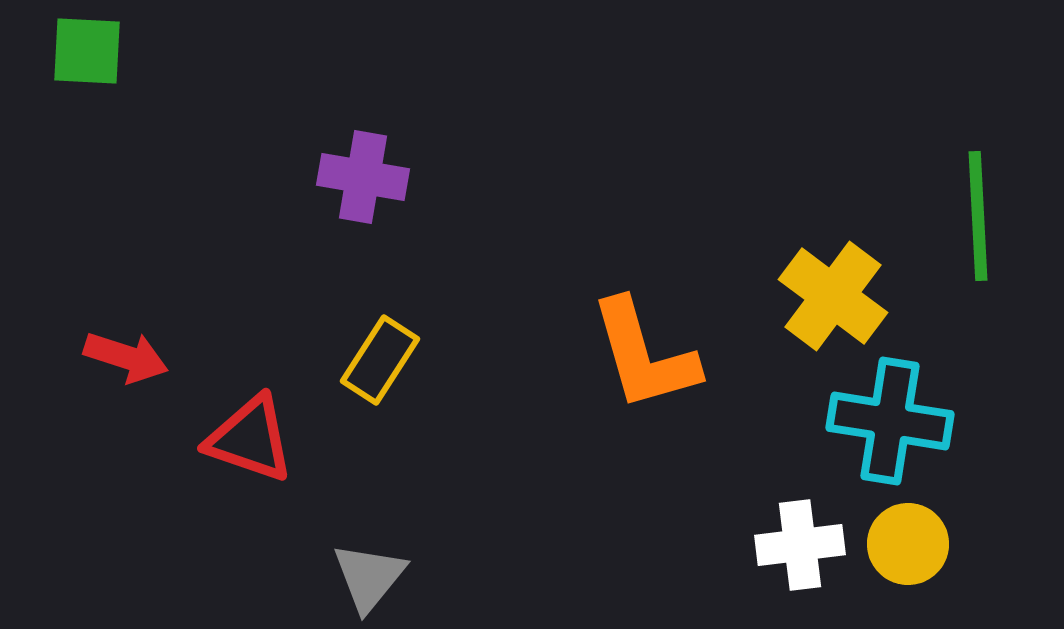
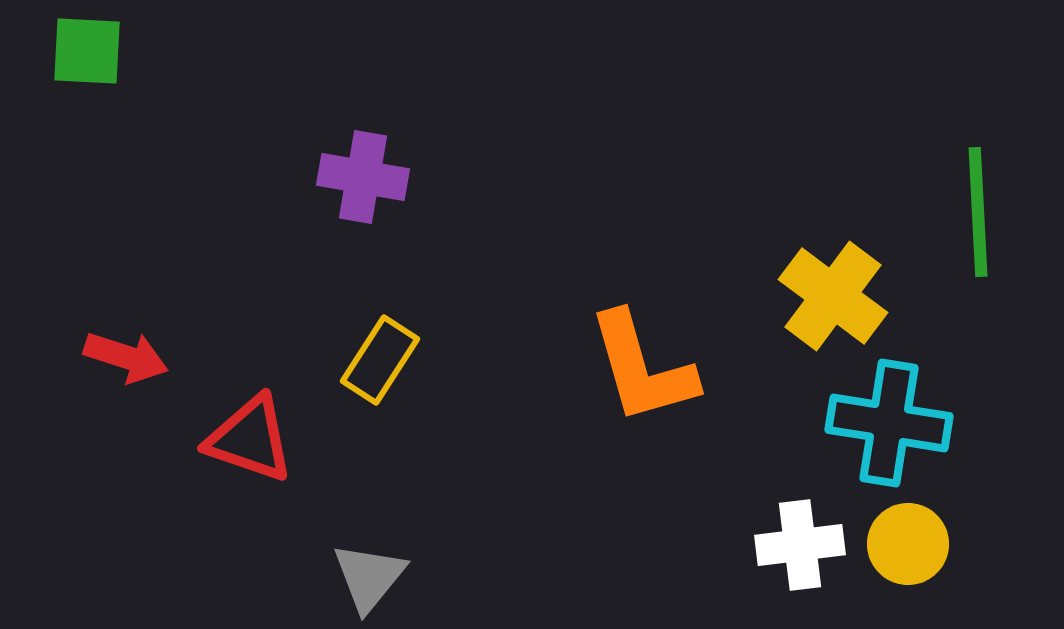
green line: moved 4 px up
orange L-shape: moved 2 px left, 13 px down
cyan cross: moved 1 px left, 2 px down
